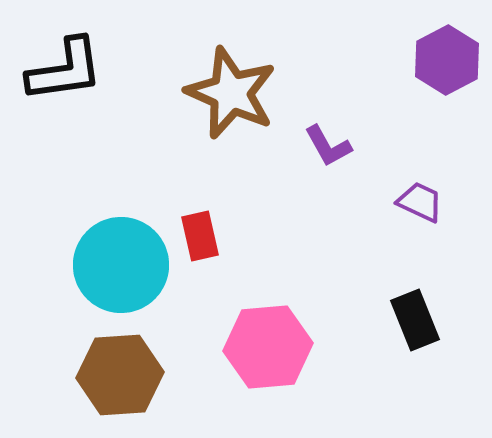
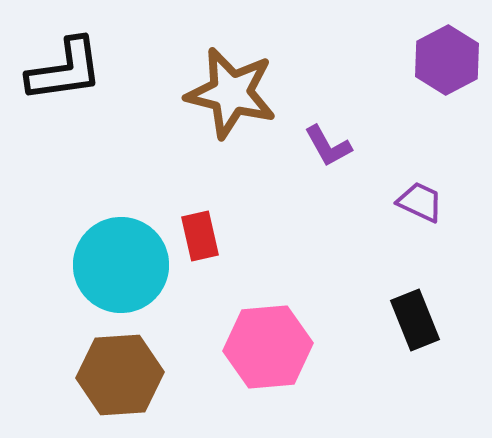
brown star: rotated 10 degrees counterclockwise
